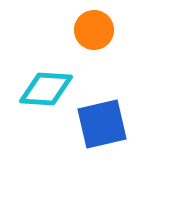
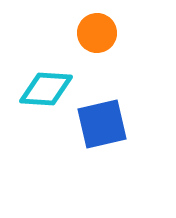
orange circle: moved 3 px right, 3 px down
